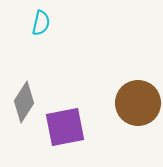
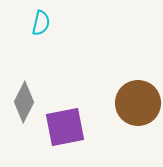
gray diamond: rotated 6 degrees counterclockwise
